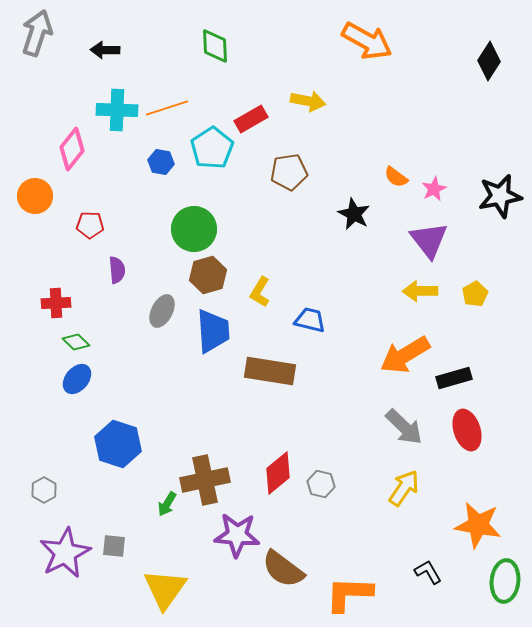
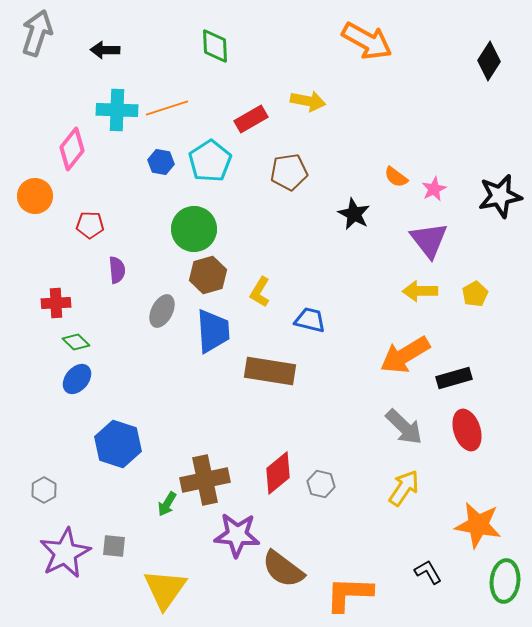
cyan pentagon at (212, 148): moved 2 px left, 13 px down
